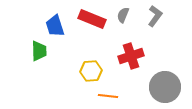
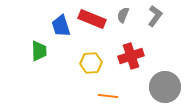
blue trapezoid: moved 6 px right
yellow hexagon: moved 8 px up
